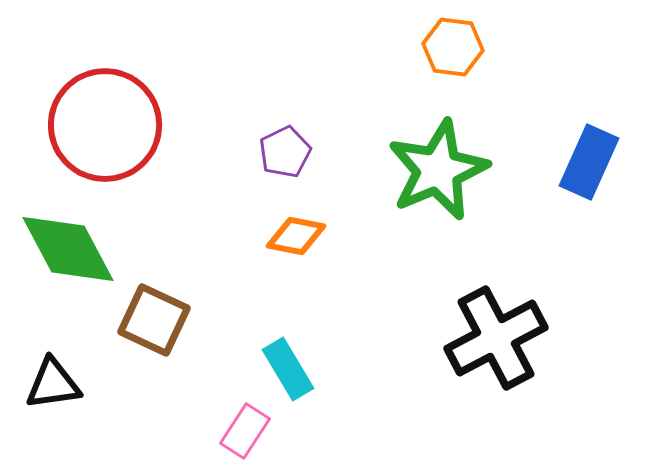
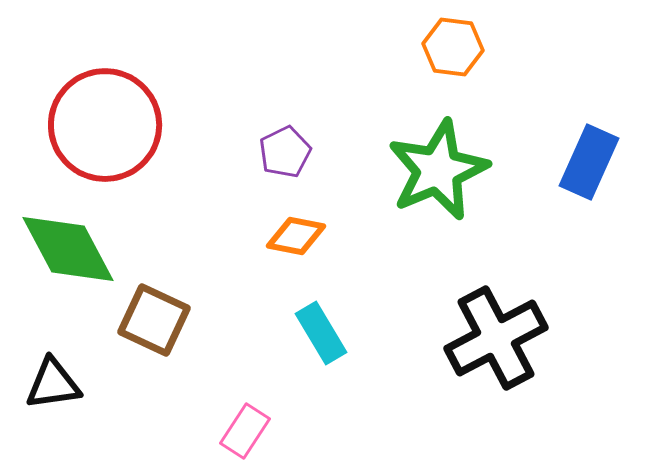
cyan rectangle: moved 33 px right, 36 px up
